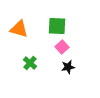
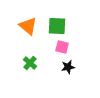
orange triangle: moved 9 px right, 3 px up; rotated 24 degrees clockwise
pink square: rotated 32 degrees counterclockwise
